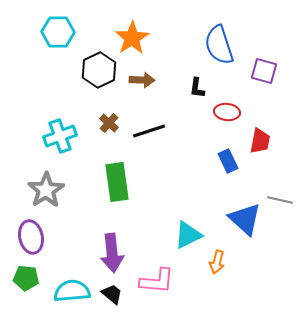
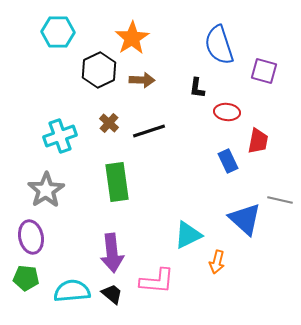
red trapezoid: moved 2 px left
